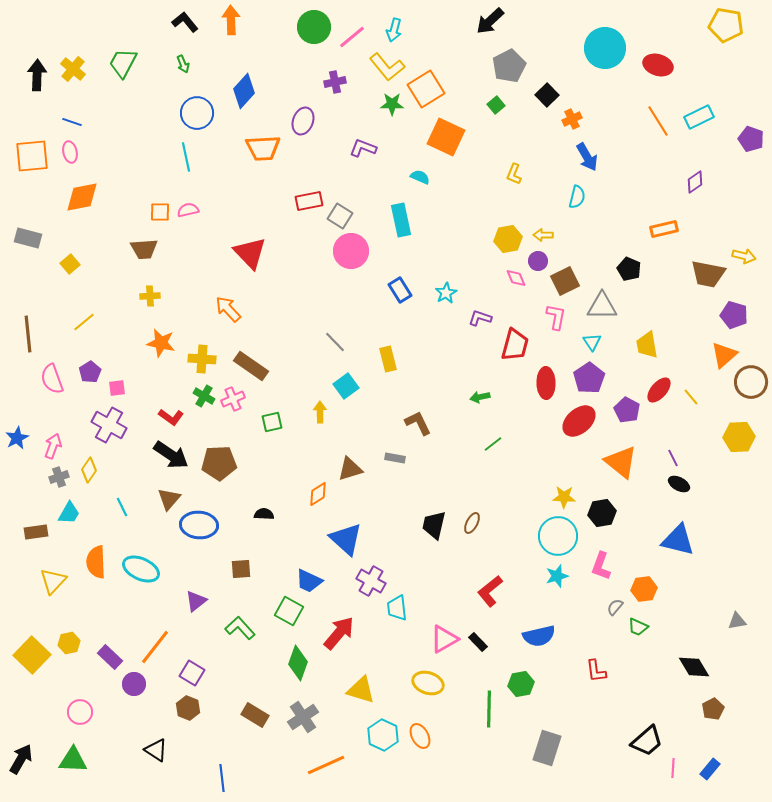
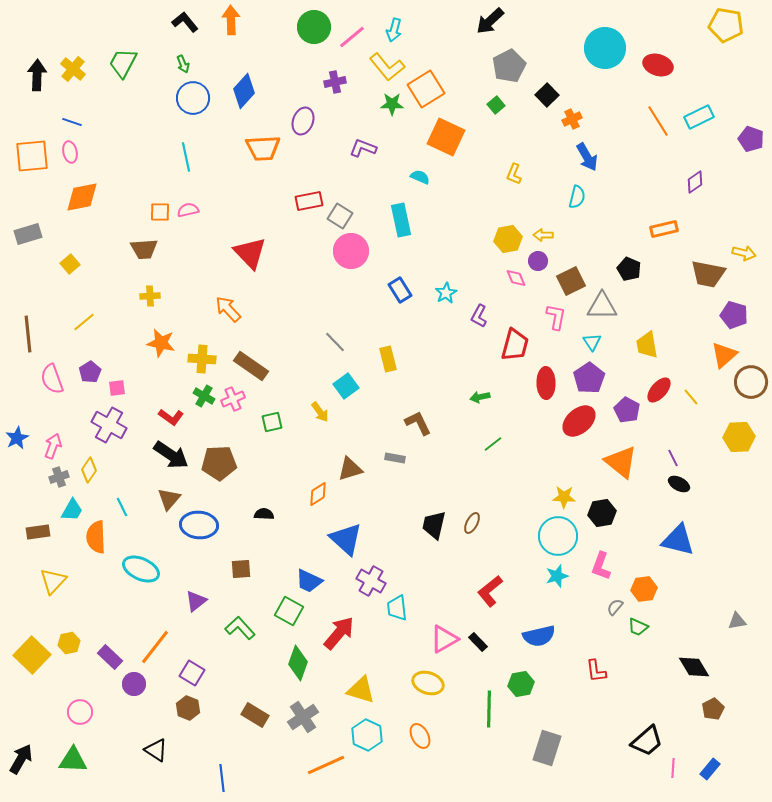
blue circle at (197, 113): moved 4 px left, 15 px up
gray rectangle at (28, 238): moved 4 px up; rotated 32 degrees counterclockwise
yellow arrow at (744, 256): moved 3 px up
brown square at (565, 281): moved 6 px right
purple L-shape at (480, 318): moved 1 px left, 2 px up; rotated 80 degrees counterclockwise
yellow arrow at (320, 412): rotated 145 degrees clockwise
cyan trapezoid at (69, 513): moved 3 px right, 3 px up
brown rectangle at (36, 532): moved 2 px right
orange semicircle at (96, 562): moved 25 px up
cyan hexagon at (383, 735): moved 16 px left
